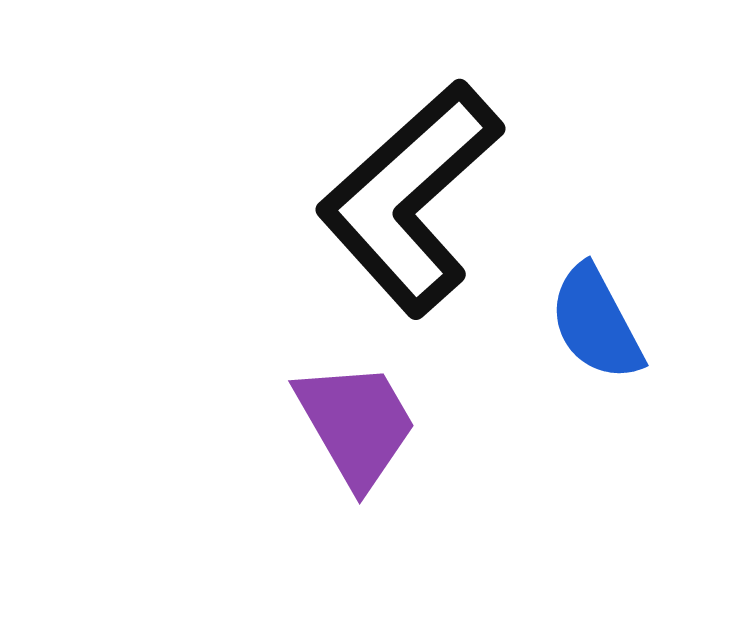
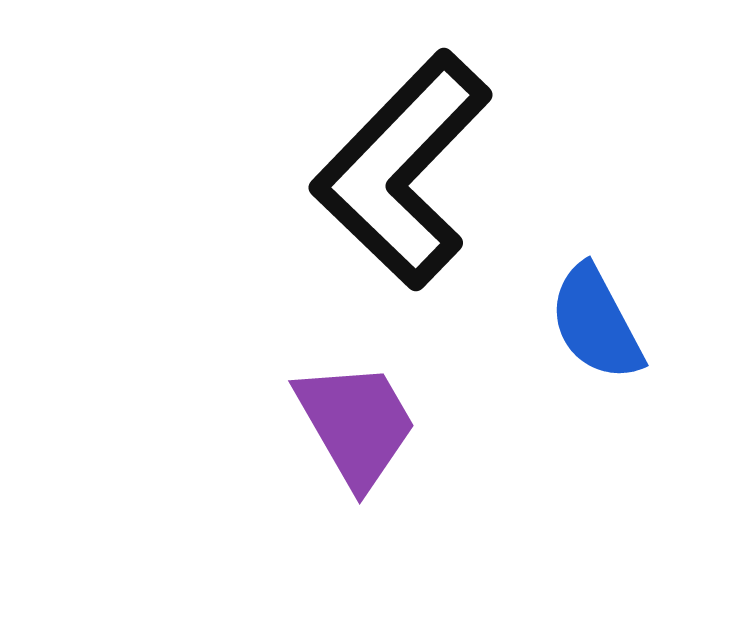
black L-shape: moved 8 px left, 28 px up; rotated 4 degrees counterclockwise
